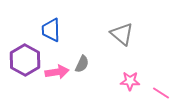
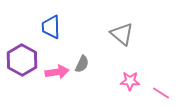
blue trapezoid: moved 3 px up
purple hexagon: moved 3 px left
